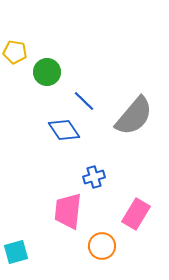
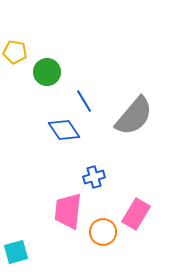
blue line: rotated 15 degrees clockwise
orange circle: moved 1 px right, 14 px up
